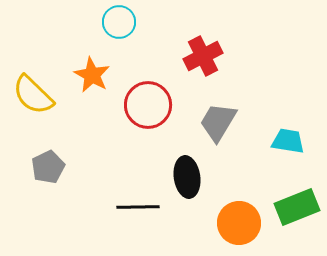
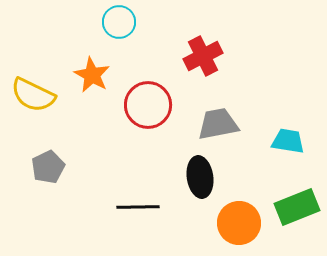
yellow semicircle: rotated 18 degrees counterclockwise
gray trapezoid: moved 2 px down; rotated 48 degrees clockwise
black ellipse: moved 13 px right
